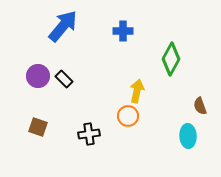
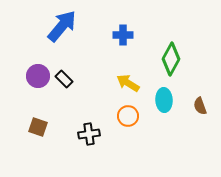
blue arrow: moved 1 px left
blue cross: moved 4 px down
yellow arrow: moved 9 px left, 8 px up; rotated 70 degrees counterclockwise
cyan ellipse: moved 24 px left, 36 px up
